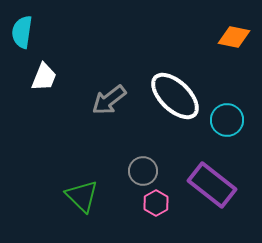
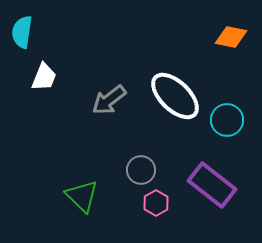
orange diamond: moved 3 px left
gray circle: moved 2 px left, 1 px up
